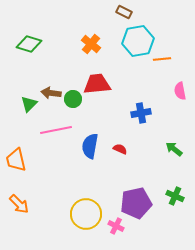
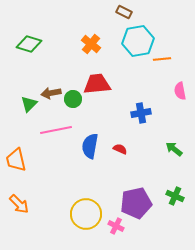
brown arrow: rotated 18 degrees counterclockwise
